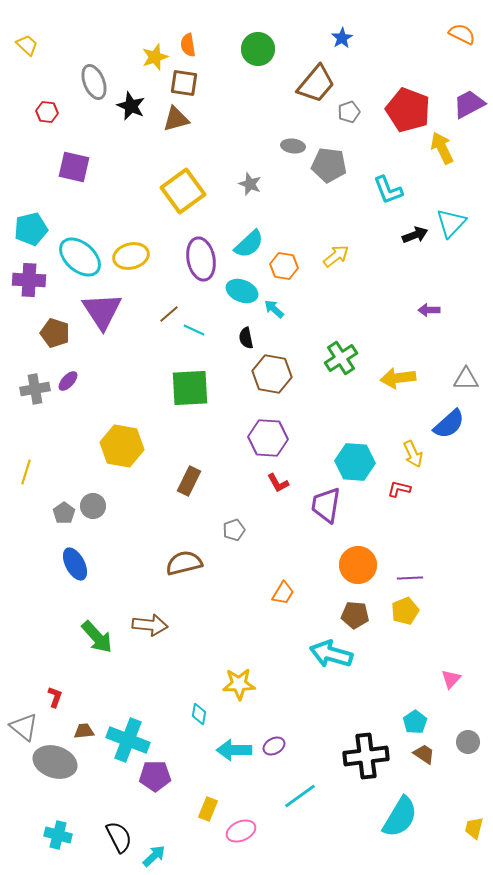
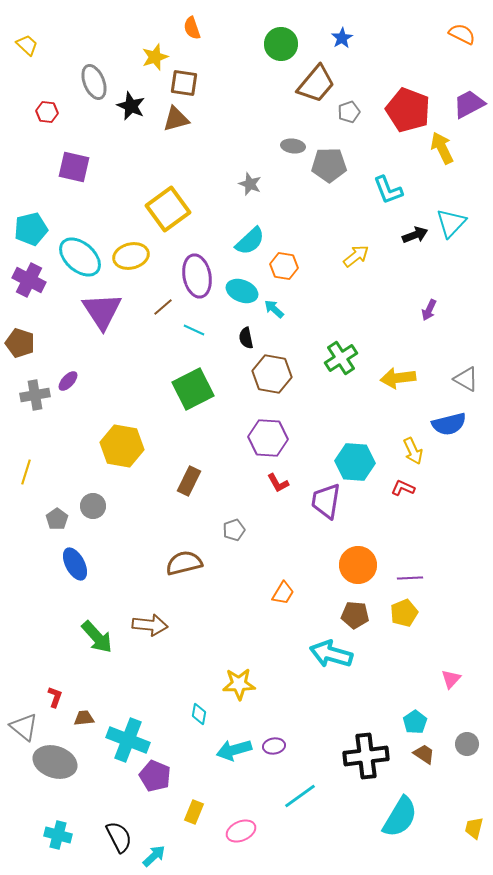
orange semicircle at (188, 45): moved 4 px right, 17 px up; rotated 10 degrees counterclockwise
green circle at (258, 49): moved 23 px right, 5 px up
gray pentagon at (329, 165): rotated 8 degrees counterclockwise
yellow square at (183, 191): moved 15 px left, 18 px down
cyan semicircle at (249, 244): moved 1 px right, 3 px up
yellow arrow at (336, 256): moved 20 px right
purple ellipse at (201, 259): moved 4 px left, 17 px down
purple cross at (29, 280): rotated 24 degrees clockwise
purple arrow at (429, 310): rotated 65 degrees counterclockwise
brown line at (169, 314): moved 6 px left, 7 px up
brown pentagon at (55, 333): moved 35 px left, 10 px down
gray triangle at (466, 379): rotated 28 degrees clockwise
green square at (190, 388): moved 3 px right, 1 px down; rotated 24 degrees counterclockwise
gray cross at (35, 389): moved 6 px down
blue semicircle at (449, 424): rotated 28 degrees clockwise
yellow arrow at (413, 454): moved 3 px up
red L-shape at (399, 489): moved 4 px right, 1 px up; rotated 10 degrees clockwise
purple trapezoid at (326, 505): moved 4 px up
gray pentagon at (64, 513): moved 7 px left, 6 px down
yellow pentagon at (405, 611): moved 1 px left, 2 px down
brown trapezoid at (84, 731): moved 13 px up
gray circle at (468, 742): moved 1 px left, 2 px down
purple ellipse at (274, 746): rotated 20 degrees clockwise
cyan arrow at (234, 750): rotated 16 degrees counterclockwise
purple pentagon at (155, 776): rotated 24 degrees clockwise
yellow rectangle at (208, 809): moved 14 px left, 3 px down
